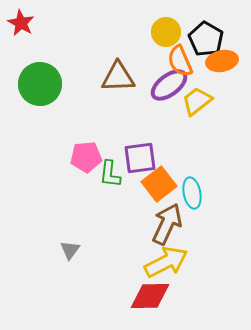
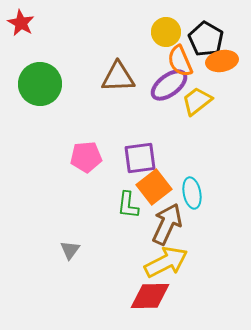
green L-shape: moved 18 px right, 31 px down
orange square: moved 5 px left, 3 px down
